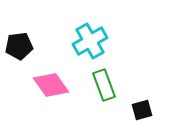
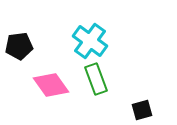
cyan cross: rotated 24 degrees counterclockwise
green rectangle: moved 8 px left, 6 px up
